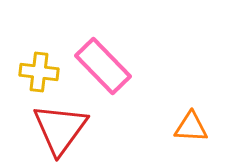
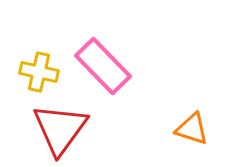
yellow cross: rotated 6 degrees clockwise
orange triangle: moved 1 px right, 2 px down; rotated 15 degrees clockwise
